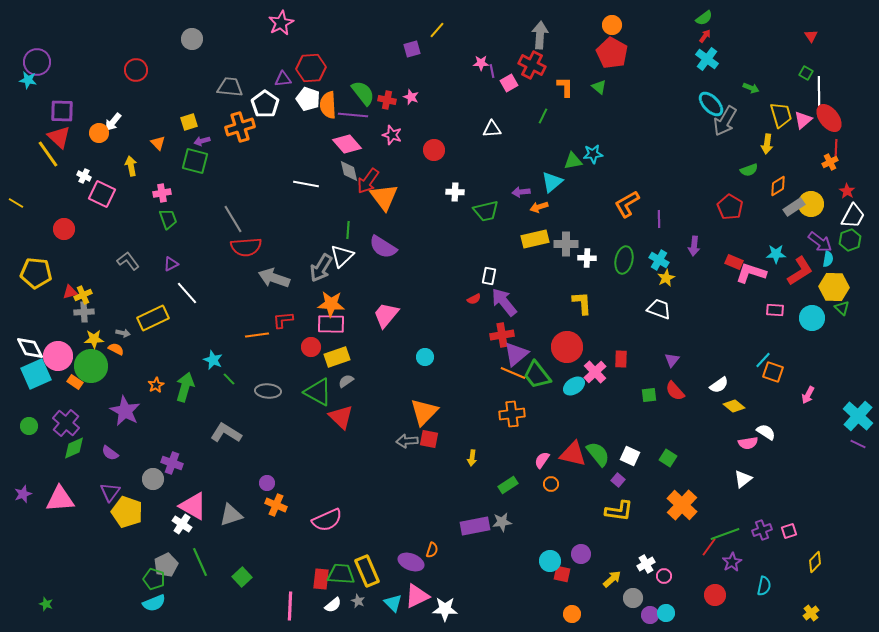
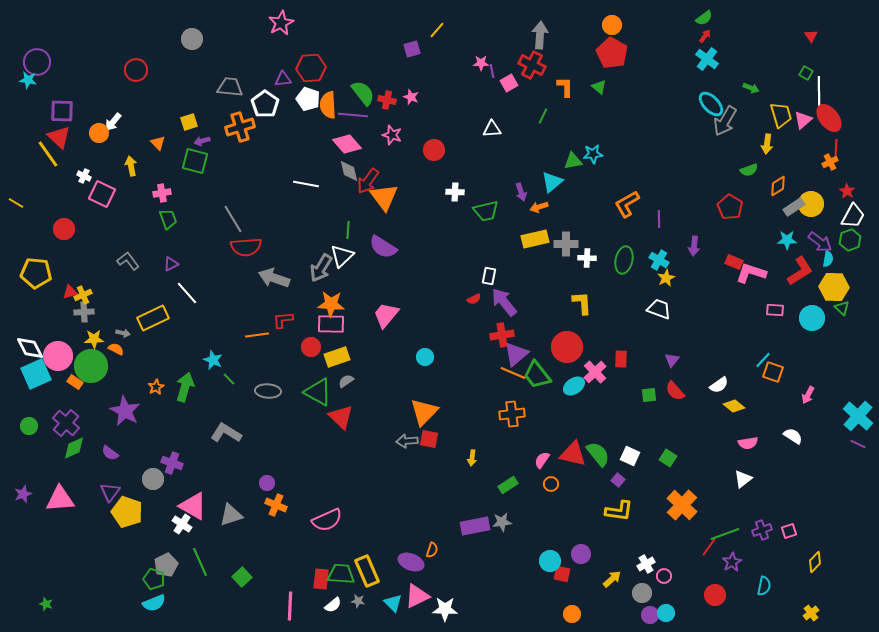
purple arrow at (521, 192): rotated 102 degrees counterclockwise
cyan star at (776, 254): moved 11 px right, 14 px up
orange star at (156, 385): moved 2 px down
white semicircle at (766, 432): moved 27 px right, 4 px down
gray circle at (633, 598): moved 9 px right, 5 px up
gray star at (358, 601): rotated 16 degrees counterclockwise
